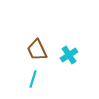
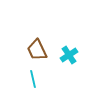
cyan line: rotated 30 degrees counterclockwise
